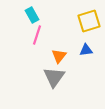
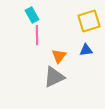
pink line: rotated 18 degrees counterclockwise
gray triangle: rotated 30 degrees clockwise
